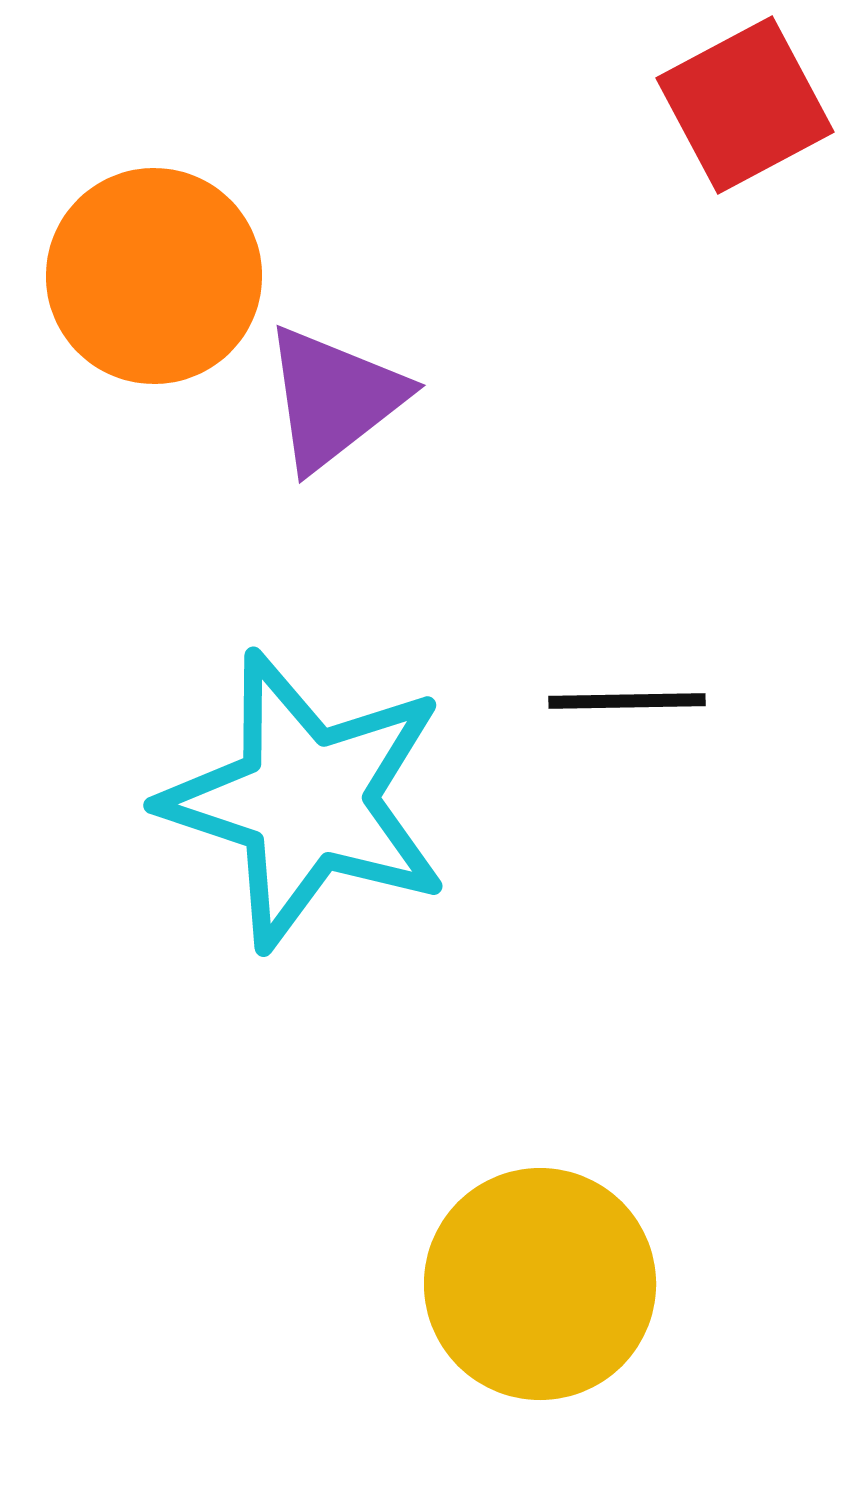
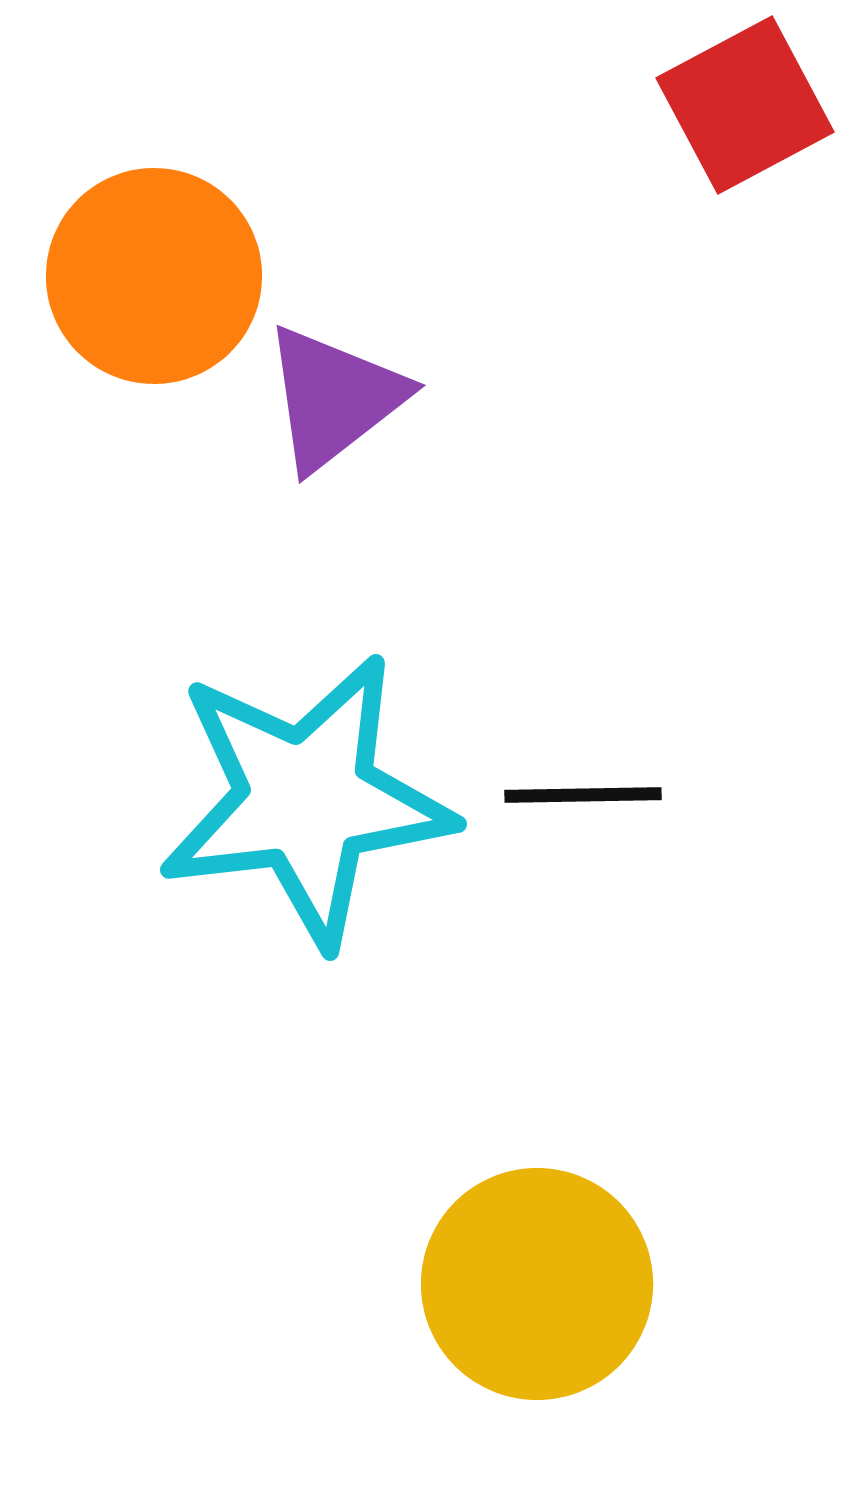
black line: moved 44 px left, 94 px down
cyan star: rotated 25 degrees counterclockwise
yellow circle: moved 3 px left
